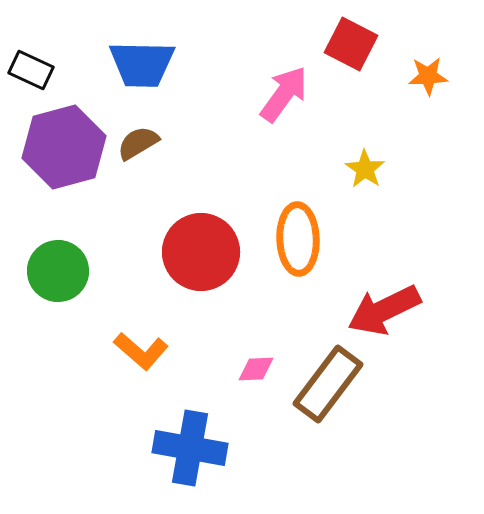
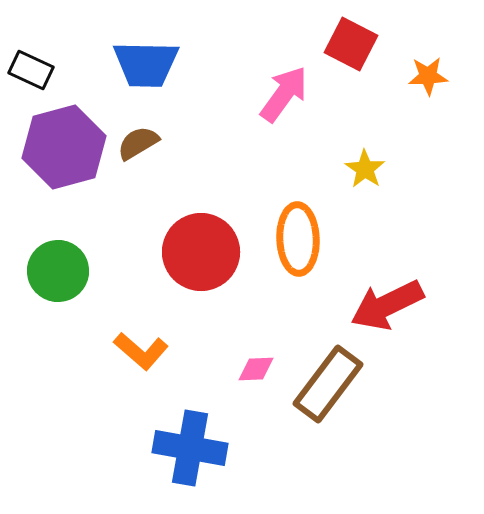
blue trapezoid: moved 4 px right
red arrow: moved 3 px right, 5 px up
